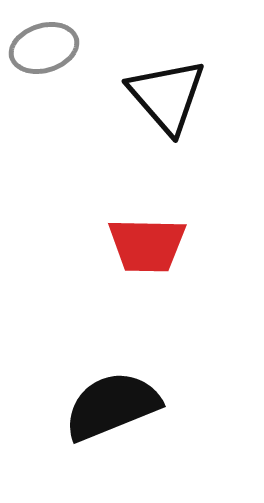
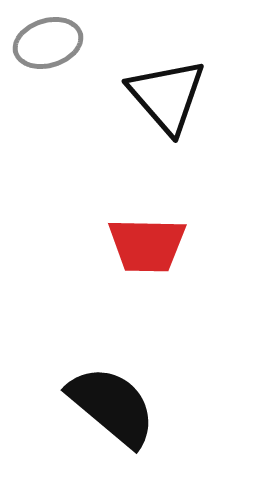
gray ellipse: moved 4 px right, 5 px up
black semicircle: rotated 62 degrees clockwise
